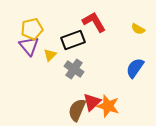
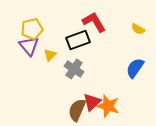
black rectangle: moved 5 px right
